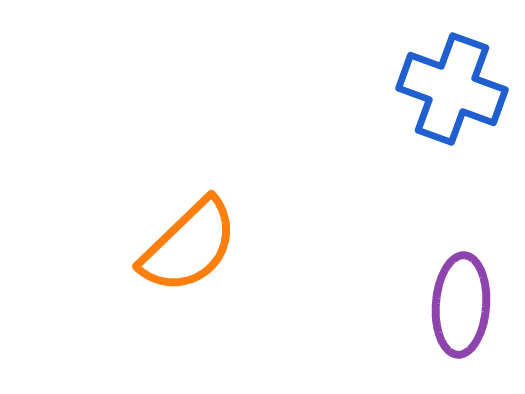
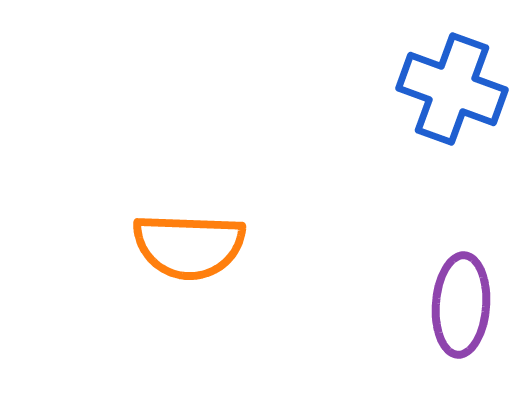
orange semicircle: rotated 46 degrees clockwise
